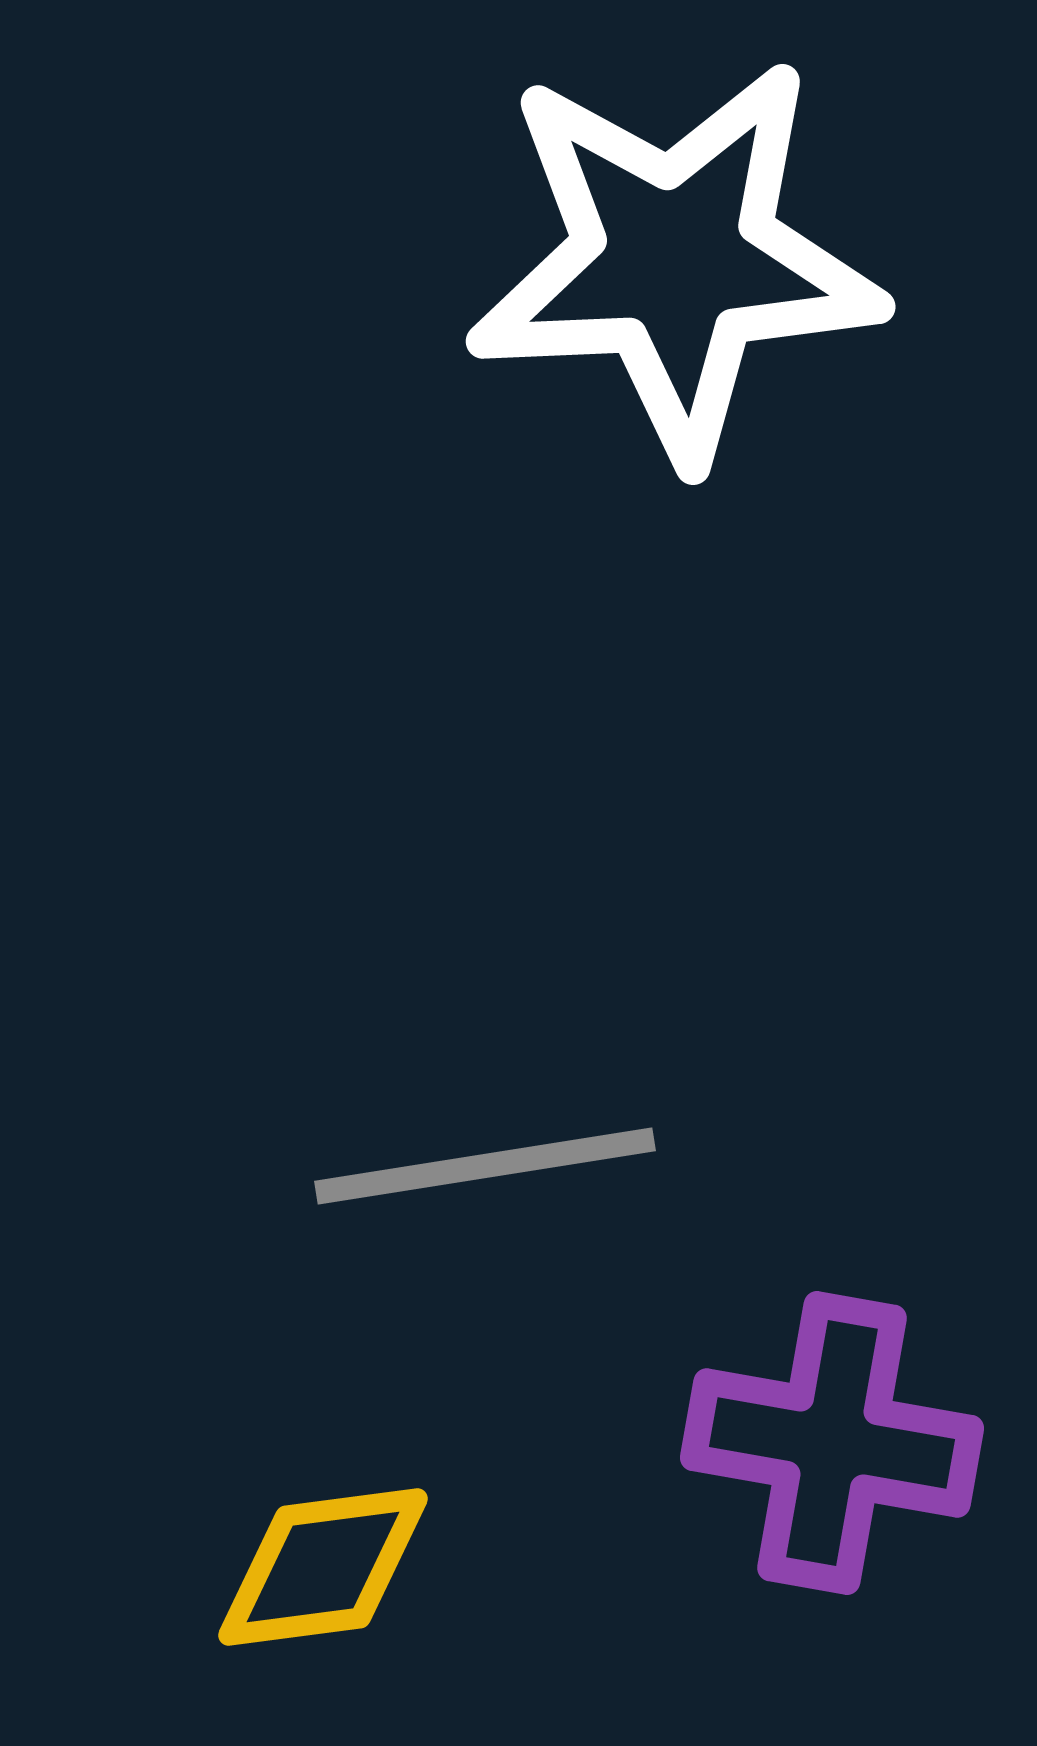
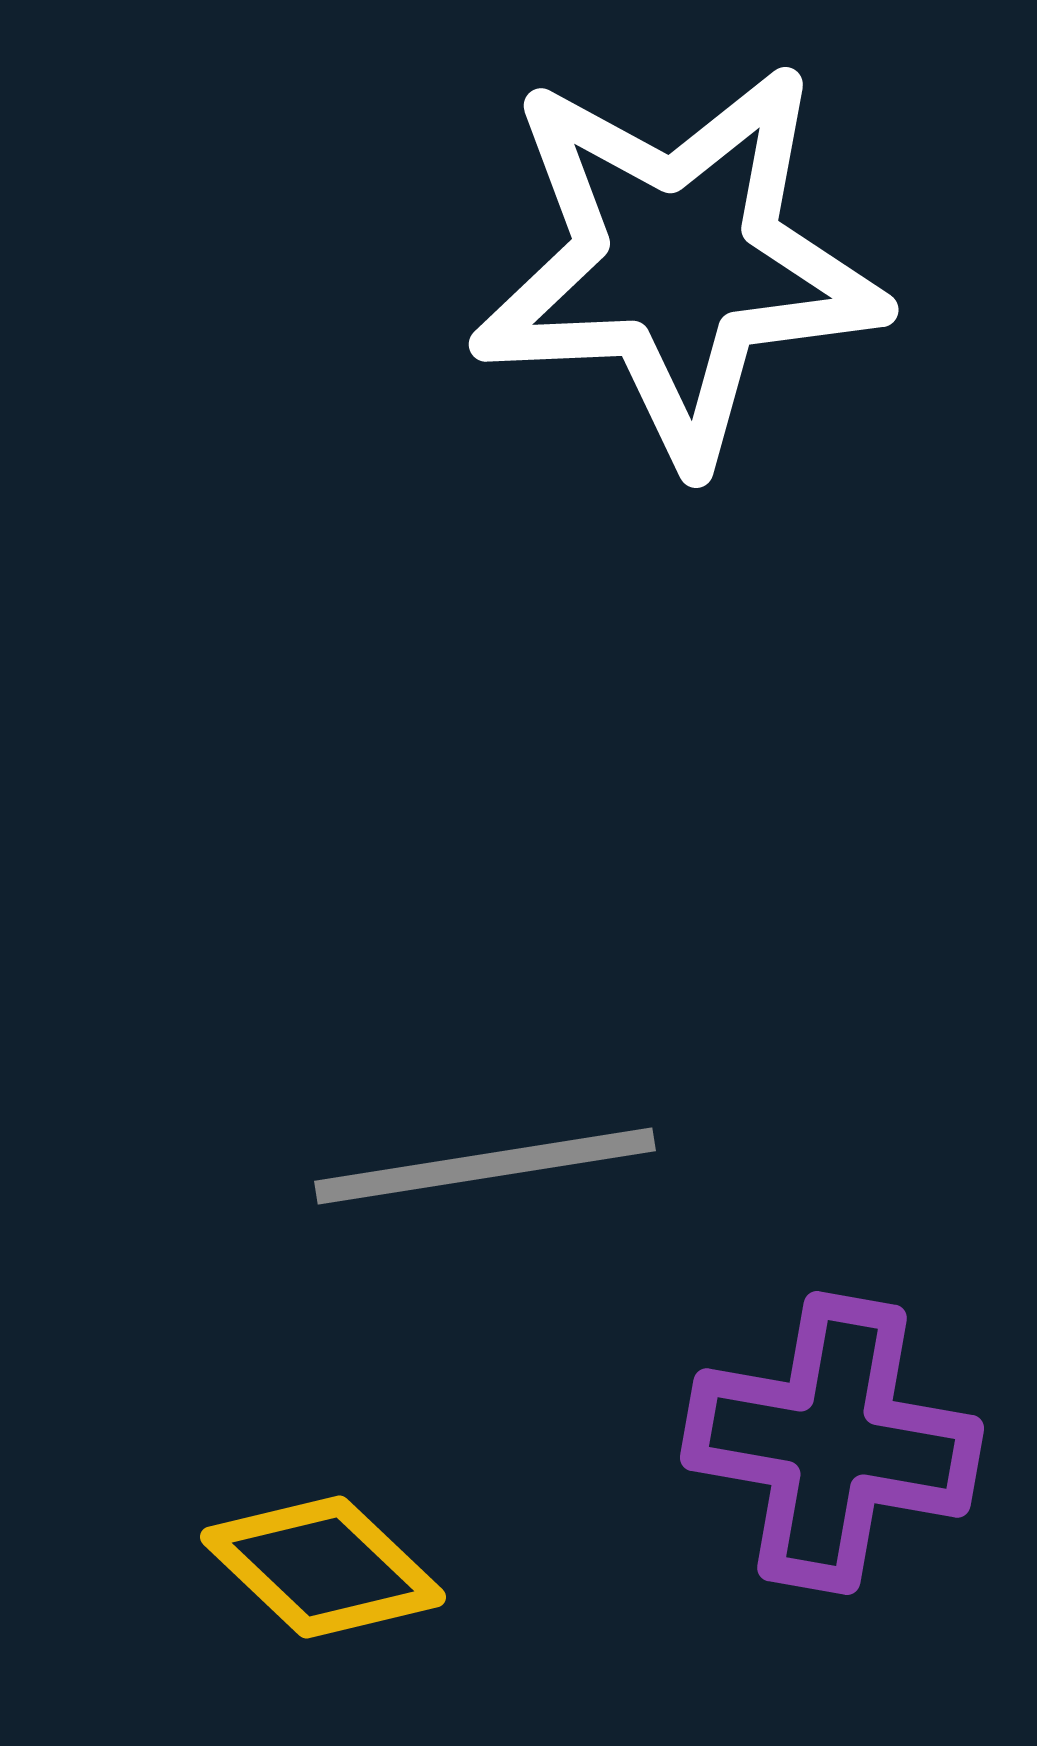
white star: moved 3 px right, 3 px down
yellow diamond: rotated 51 degrees clockwise
